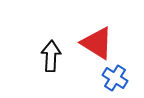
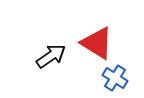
black arrow: rotated 52 degrees clockwise
